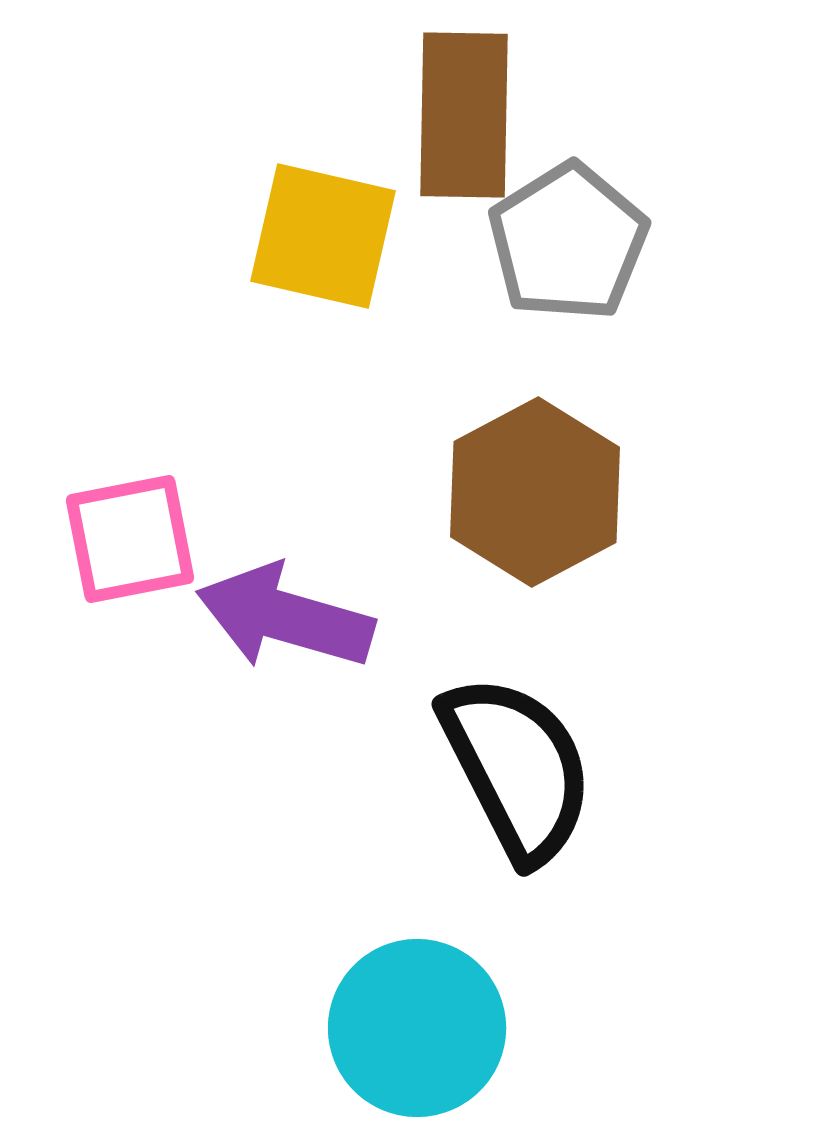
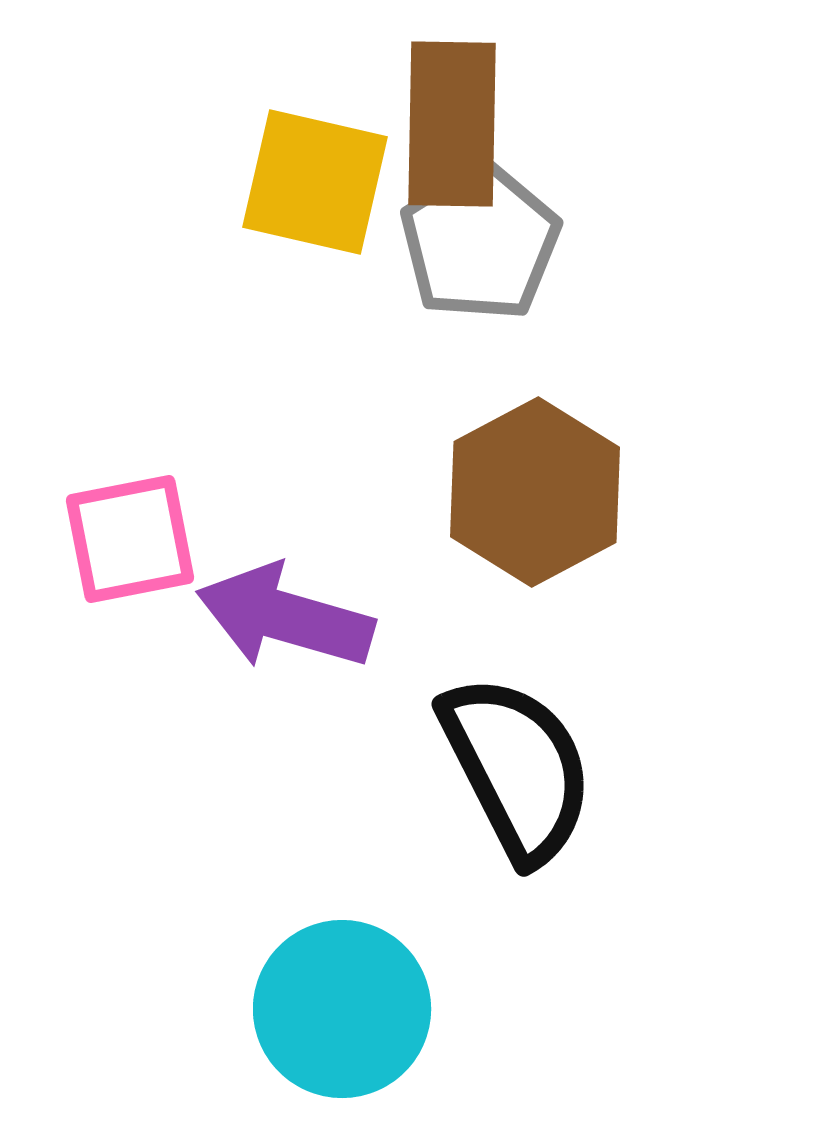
brown rectangle: moved 12 px left, 9 px down
yellow square: moved 8 px left, 54 px up
gray pentagon: moved 88 px left
cyan circle: moved 75 px left, 19 px up
